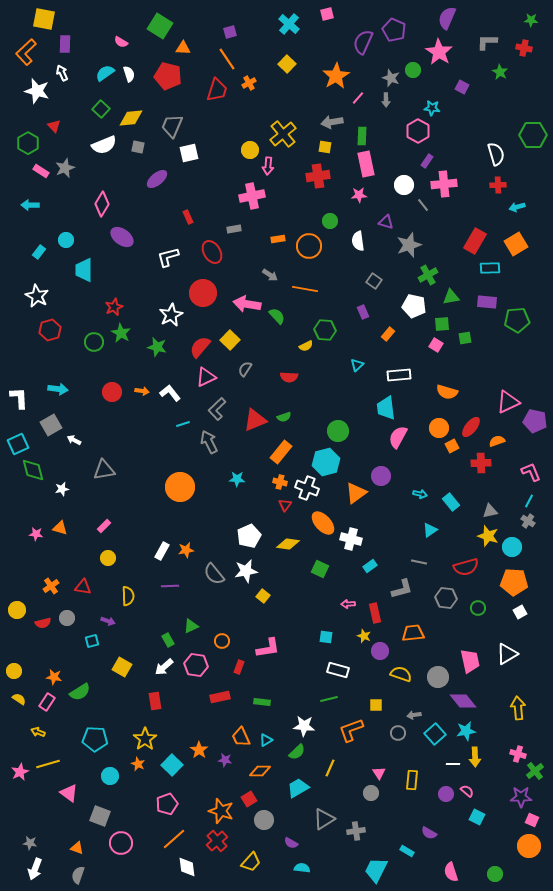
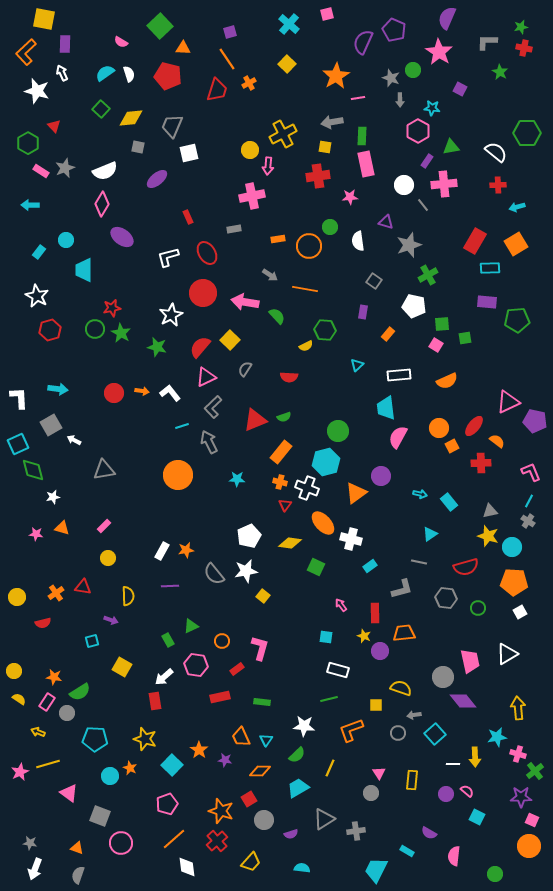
green star at (531, 20): moved 10 px left, 7 px down; rotated 16 degrees counterclockwise
green square at (160, 26): rotated 15 degrees clockwise
purple square at (462, 87): moved 2 px left, 2 px down
pink line at (358, 98): rotated 40 degrees clockwise
gray arrow at (386, 100): moved 14 px right
yellow cross at (283, 134): rotated 12 degrees clockwise
green hexagon at (533, 135): moved 6 px left, 2 px up
white semicircle at (104, 145): moved 1 px right, 26 px down
white semicircle at (496, 154): moved 2 px up; rotated 35 degrees counterclockwise
pink star at (359, 195): moved 9 px left, 2 px down
green circle at (330, 221): moved 6 px down
red ellipse at (212, 252): moved 5 px left, 1 px down
green triangle at (451, 297): moved 150 px up
pink arrow at (247, 304): moved 2 px left, 2 px up
red star at (114, 307): moved 2 px left, 1 px down; rotated 12 degrees clockwise
purple rectangle at (363, 312): rotated 32 degrees clockwise
green circle at (94, 342): moved 1 px right, 13 px up
red circle at (112, 392): moved 2 px right, 1 px down
orange semicircle at (447, 392): moved 11 px up; rotated 40 degrees counterclockwise
gray L-shape at (217, 409): moved 4 px left, 2 px up
cyan line at (183, 424): moved 1 px left, 2 px down
red ellipse at (471, 427): moved 3 px right, 1 px up
orange semicircle at (497, 441): rotated 56 degrees clockwise
orange circle at (180, 487): moved 2 px left, 12 px up
white star at (62, 489): moved 9 px left, 8 px down
cyan rectangle at (451, 502): moved 2 px left
orange triangle at (60, 528): moved 2 px right
cyan triangle at (430, 530): moved 4 px down
yellow diamond at (288, 544): moved 2 px right, 1 px up
green square at (320, 569): moved 4 px left, 2 px up
orange cross at (51, 586): moved 5 px right, 7 px down
pink arrow at (348, 604): moved 7 px left, 1 px down; rotated 56 degrees clockwise
yellow circle at (17, 610): moved 13 px up
red rectangle at (375, 613): rotated 12 degrees clockwise
gray circle at (67, 618): moved 95 px down
purple arrow at (108, 621): moved 3 px right, 1 px up
orange trapezoid at (413, 633): moved 9 px left
pink L-shape at (268, 648): moved 8 px left; rotated 65 degrees counterclockwise
white arrow at (164, 667): moved 10 px down
red rectangle at (239, 667): moved 2 px left, 2 px down; rotated 32 degrees clockwise
yellow semicircle at (401, 674): moved 14 px down
gray circle at (438, 677): moved 5 px right
cyan star at (466, 731): moved 31 px right, 6 px down
yellow star at (145, 739): rotated 20 degrees counterclockwise
cyan triangle at (266, 740): rotated 24 degrees counterclockwise
green semicircle at (297, 752): moved 3 px down
orange star at (138, 764): moved 8 px left, 4 px down
purple semicircle at (291, 843): moved 9 px up; rotated 48 degrees counterclockwise
pink semicircle at (451, 872): moved 3 px right, 16 px up; rotated 24 degrees clockwise
